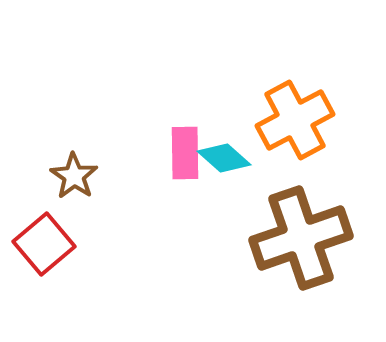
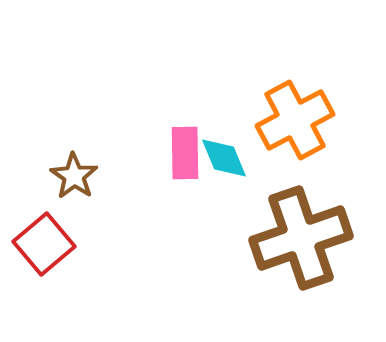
cyan diamond: rotated 26 degrees clockwise
